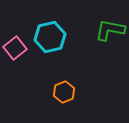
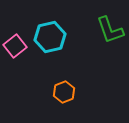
green L-shape: rotated 120 degrees counterclockwise
pink square: moved 2 px up
